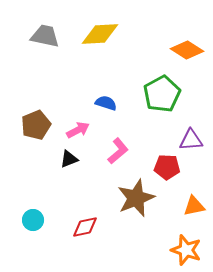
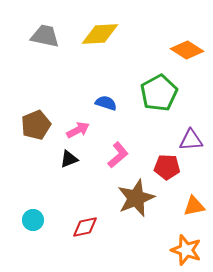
green pentagon: moved 3 px left, 1 px up
pink L-shape: moved 4 px down
